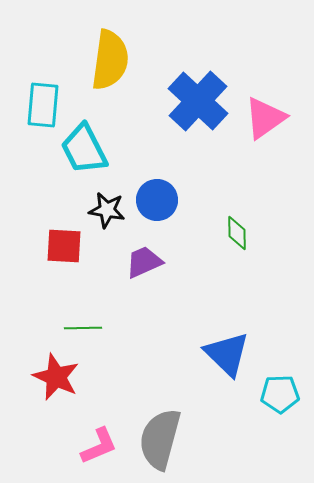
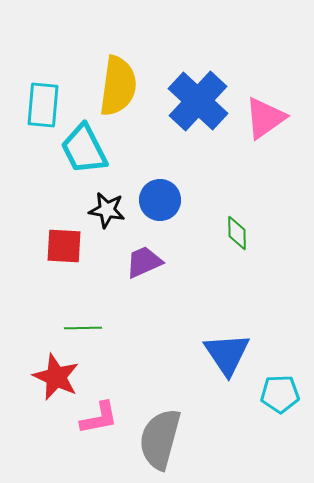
yellow semicircle: moved 8 px right, 26 px down
blue circle: moved 3 px right
blue triangle: rotated 12 degrees clockwise
pink L-shape: moved 28 px up; rotated 12 degrees clockwise
